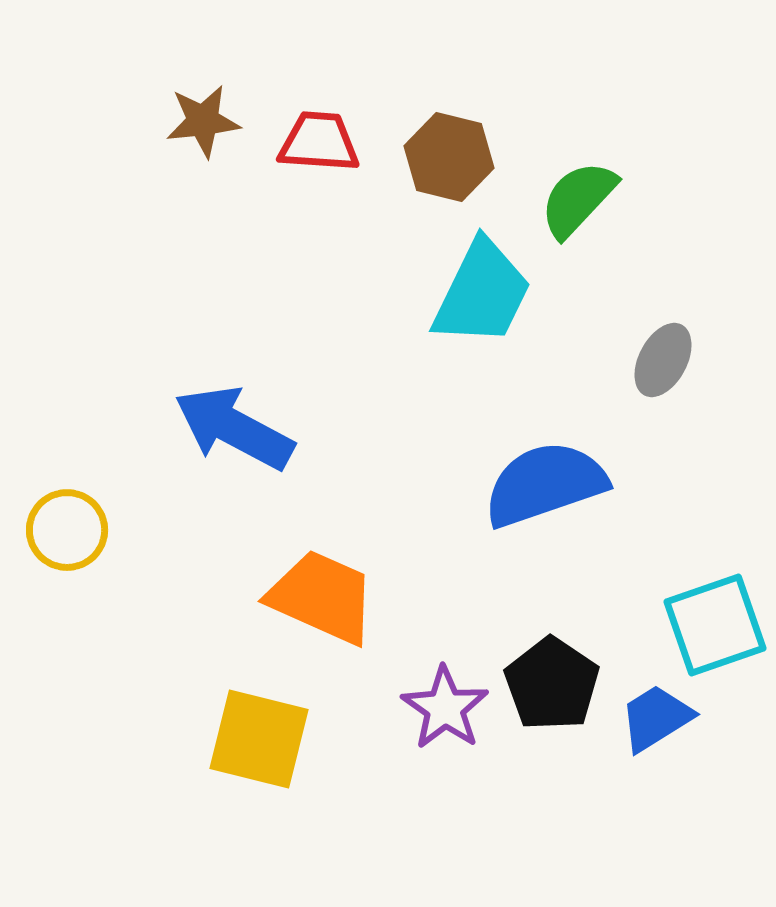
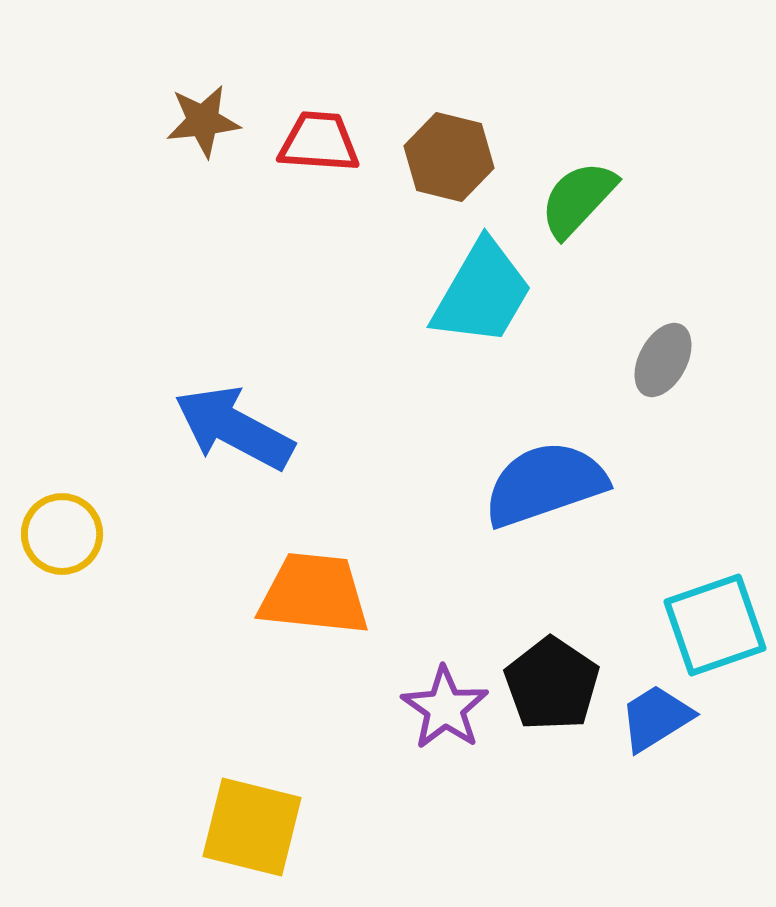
cyan trapezoid: rotated 4 degrees clockwise
yellow circle: moved 5 px left, 4 px down
orange trapezoid: moved 8 px left, 3 px up; rotated 18 degrees counterclockwise
yellow square: moved 7 px left, 88 px down
